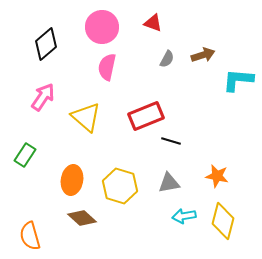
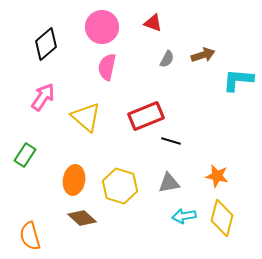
orange ellipse: moved 2 px right
yellow diamond: moved 1 px left, 3 px up
